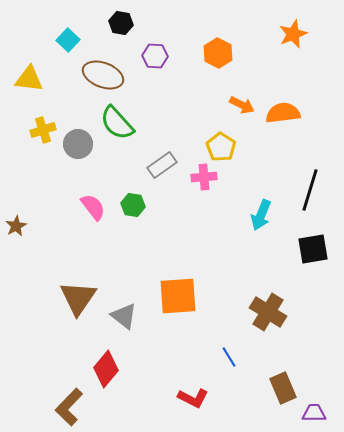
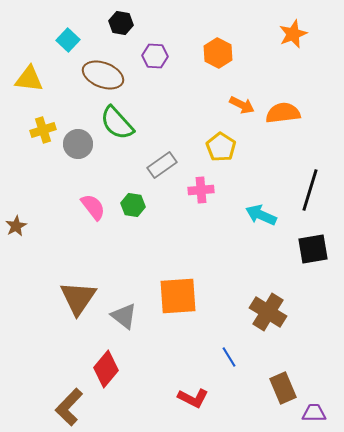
pink cross: moved 3 px left, 13 px down
cyan arrow: rotated 92 degrees clockwise
